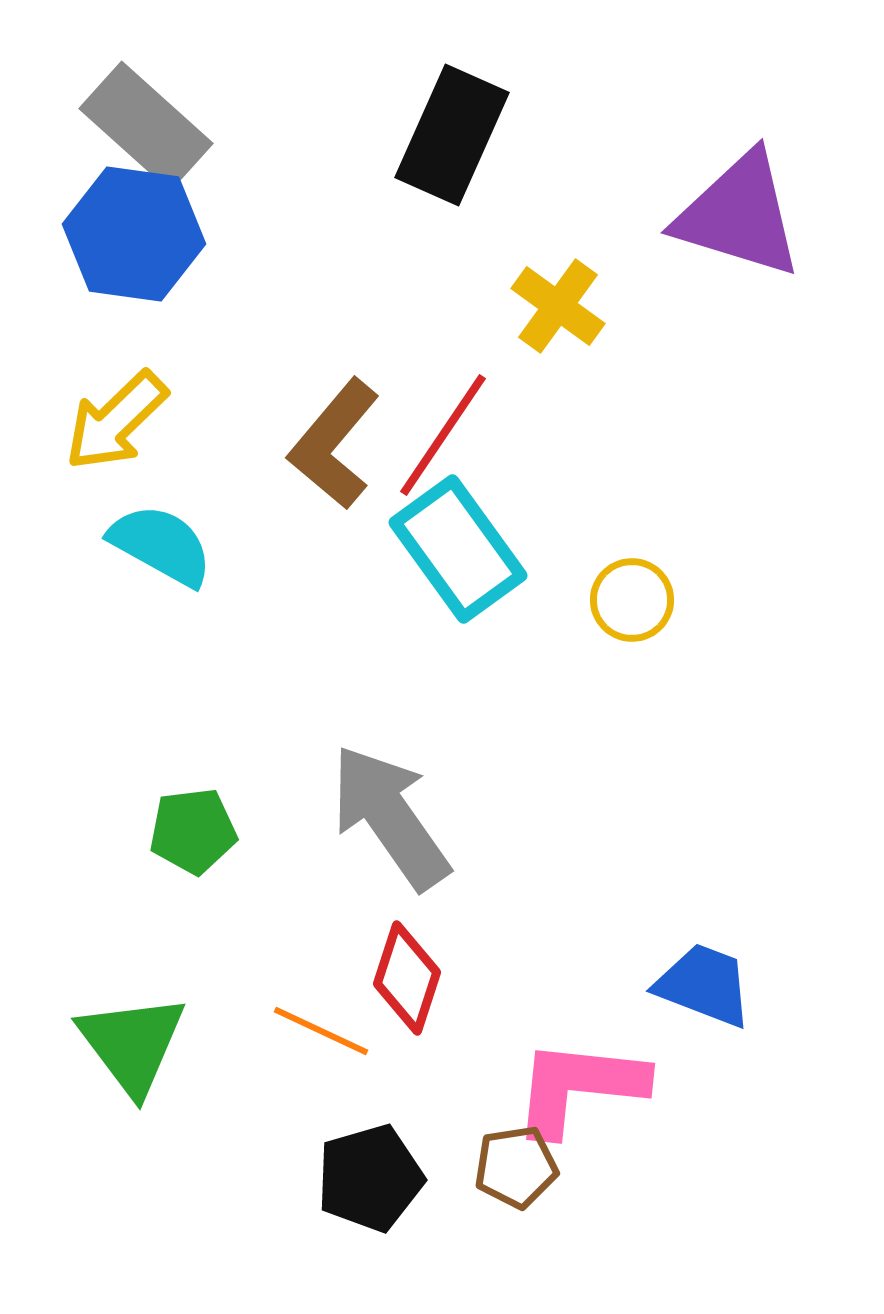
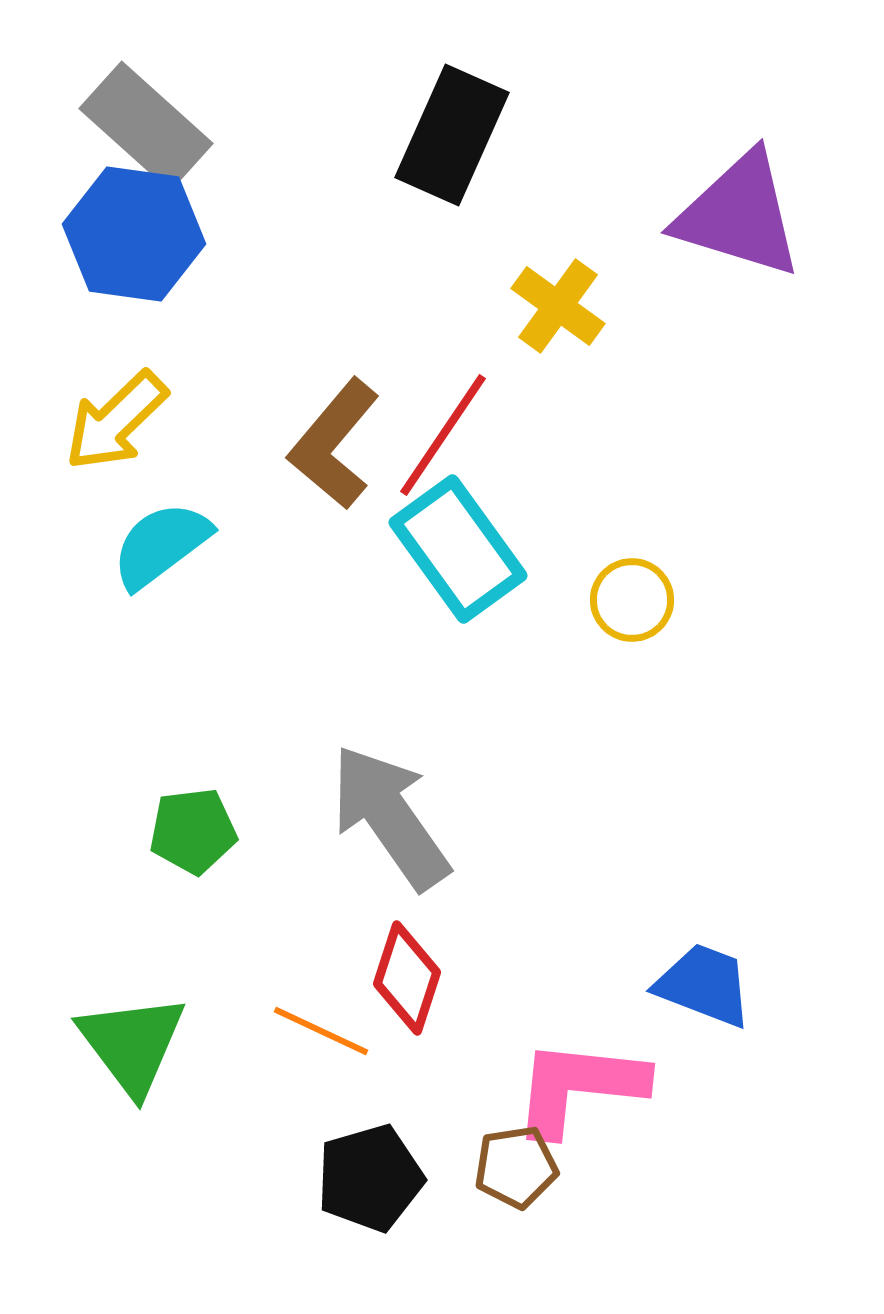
cyan semicircle: rotated 66 degrees counterclockwise
